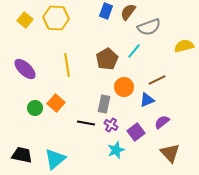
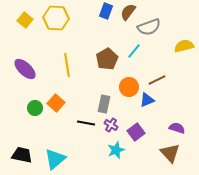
orange circle: moved 5 px right
purple semicircle: moved 15 px right, 6 px down; rotated 56 degrees clockwise
